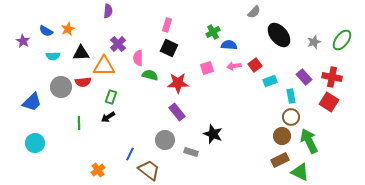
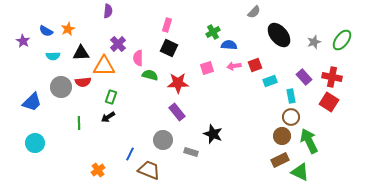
red square at (255, 65): rotated 16 degrees clockwise
gray circle at (165, 140): moved 2 px left
brown trapezoid at (149, 170): rotated 15 degrees counterclockwise
